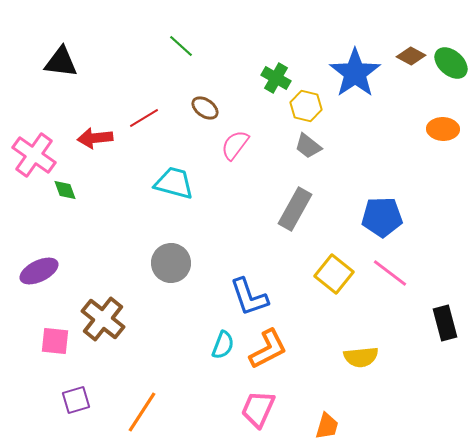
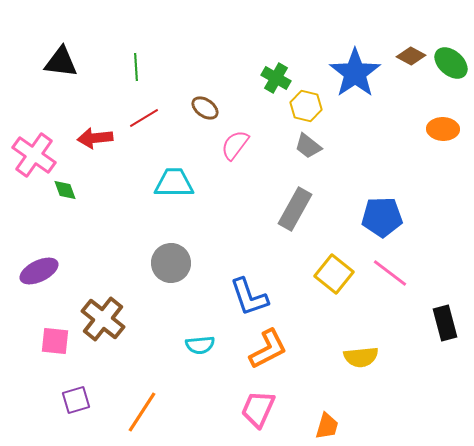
green line: moved 45 px left, 21 px down; rotated 44 degrees clockwise
cyan trapezoid: rotated 15 degrees counterclockwise
cyan semicircle: moved 23 px left; rotated 64 degrees clockwise
